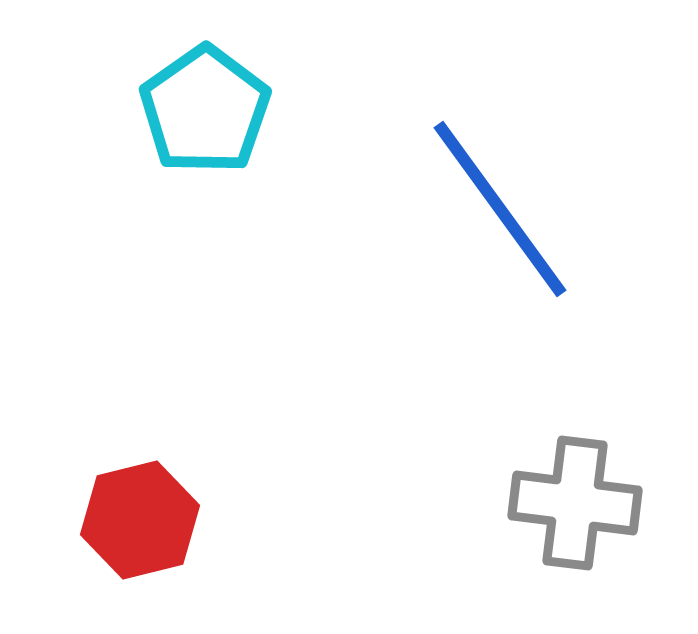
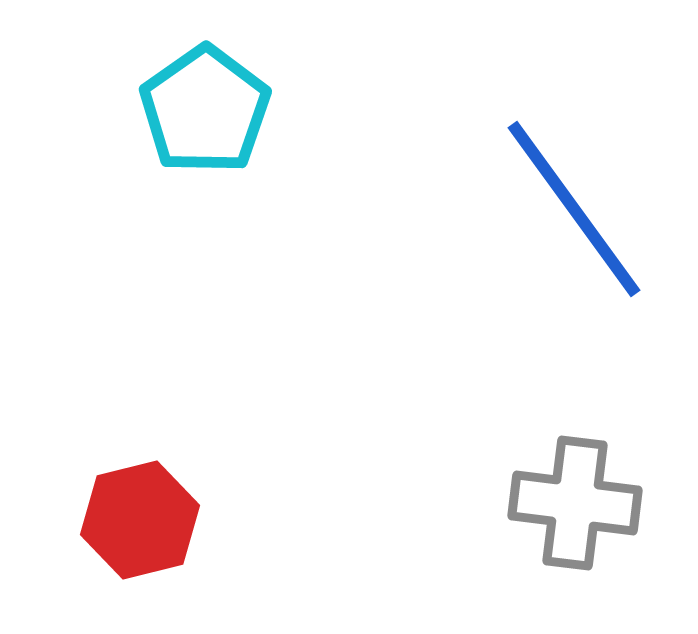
blue line: moved 74 px right
